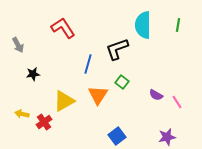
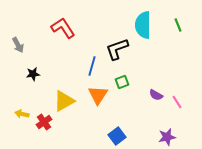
green line: rotated 32 degrees counterclockwise
blue line: moved 4 px right, 2 px down
green square: rotated 32 degrees clockwise
